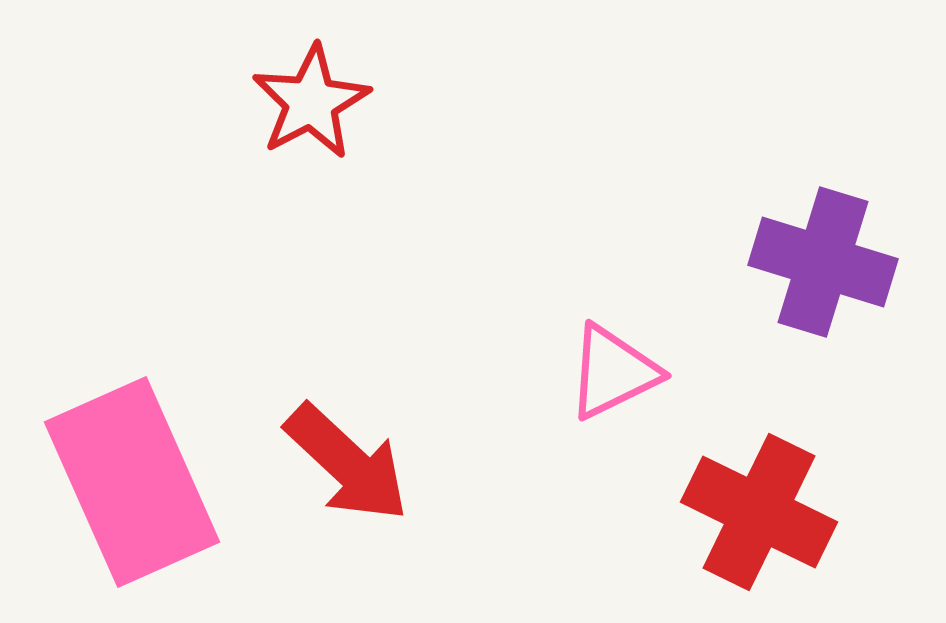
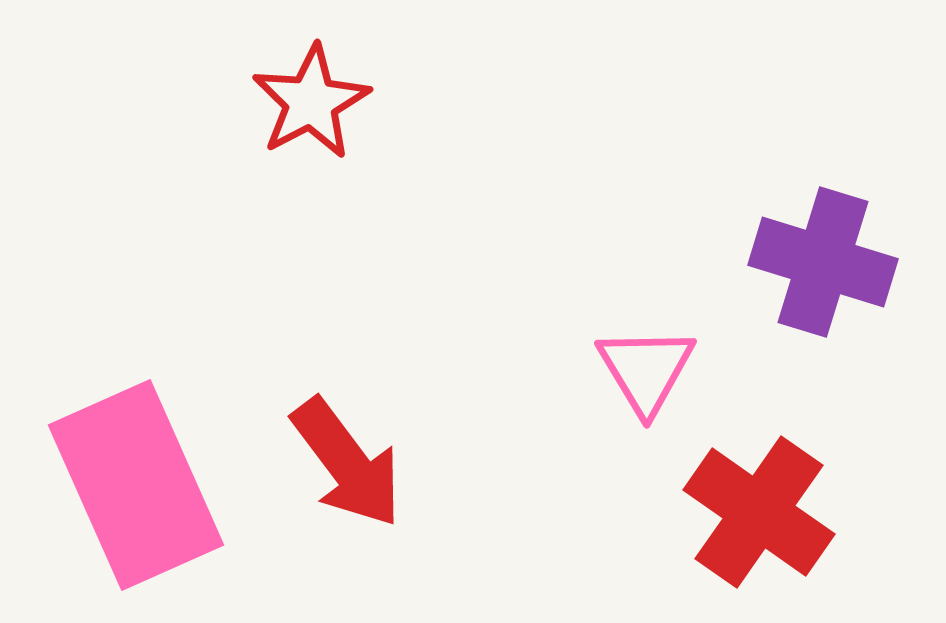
pink triangle: moved 33 px right, 2 px up; rotated 35 degrees counterclockwise
red arrow: rotated 10 degrees clockwise
pink rectangle: moved 4 px right, 3 px down
red cross: rotated 9 degrees clockwise
